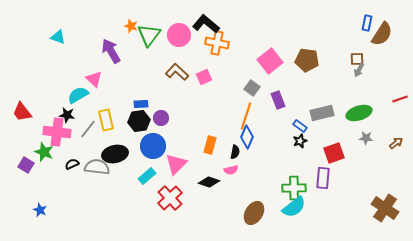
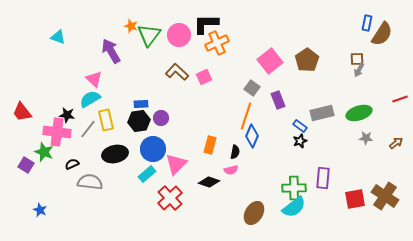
black L-shape at (206, 24): rotated 40 degrees counterclockwise
orange cross at (217, 43): rotated 35 degrees counterclockwise
brown pentagon at (307, 60): rotated 30 degrees clockwise
cyan semicircle at (78, 95): moved 12 px right, 4 px down
blue diamond at (247, 137): moved 5 px right, 1 px up
blue circle at (153, 146): moved 3 px down
red square at (334, 153): moved 21 px right, 46 px down; rotated 10 degrees clockwise
gray semicircle at (97, 167): moved 7 px left, 15 px down
cyan rectangle at (147, 176): moved 2 px up
brown cross at (385, 208): moved 12 px up
